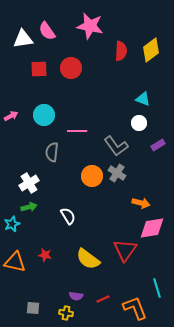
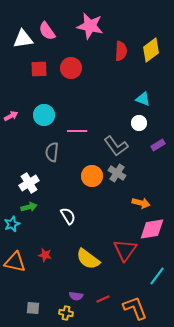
pink diamond: moved 1 px down
cyan line: moved 12 px up; rotated 54 degrees clockwise
